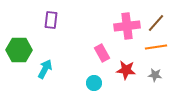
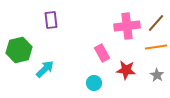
purple rectangle: rotated 12 degrees counterclockwise
green hexagon: rotated 15 degrees counterclockwise
cyan arrow: rotated 18 degrees clockwise
gray star: moved 2 px right; rotated 24 degrees clockwise
